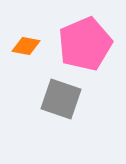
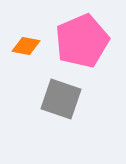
pink pentagon: moved 3 px left, 3 px up
